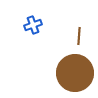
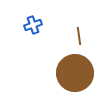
brown line: rotated 12 degrees counterclockwise
